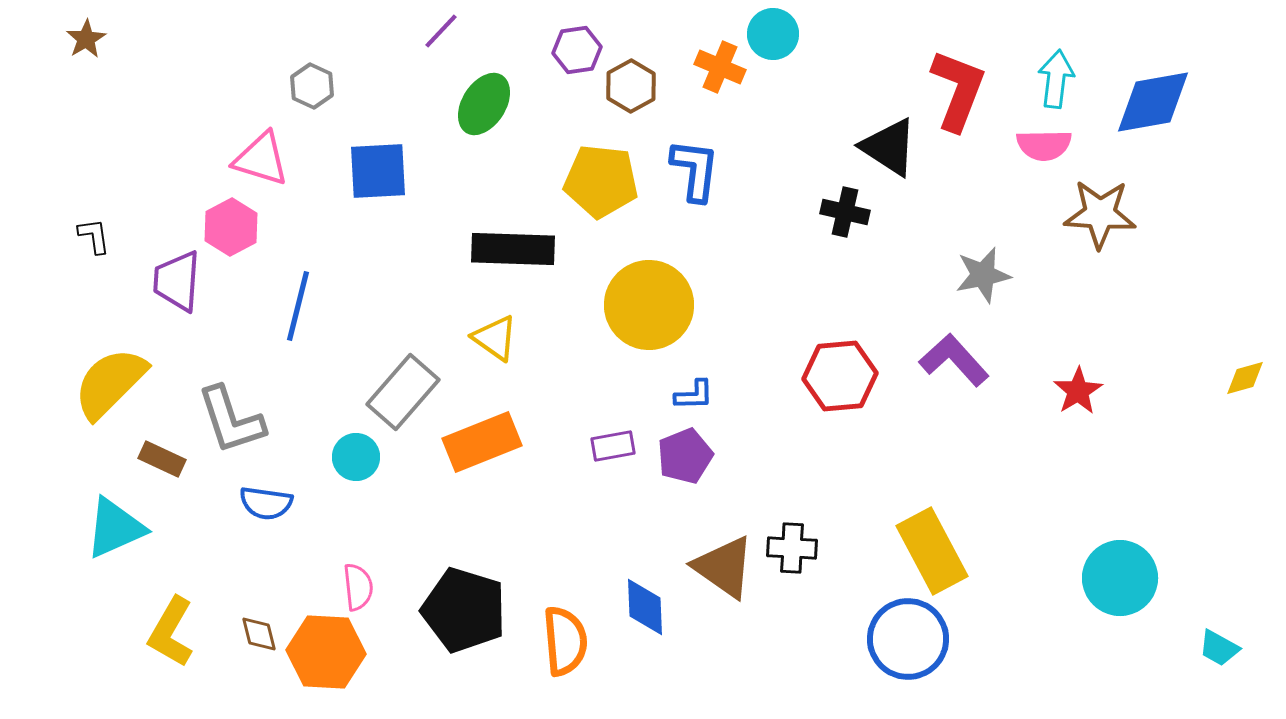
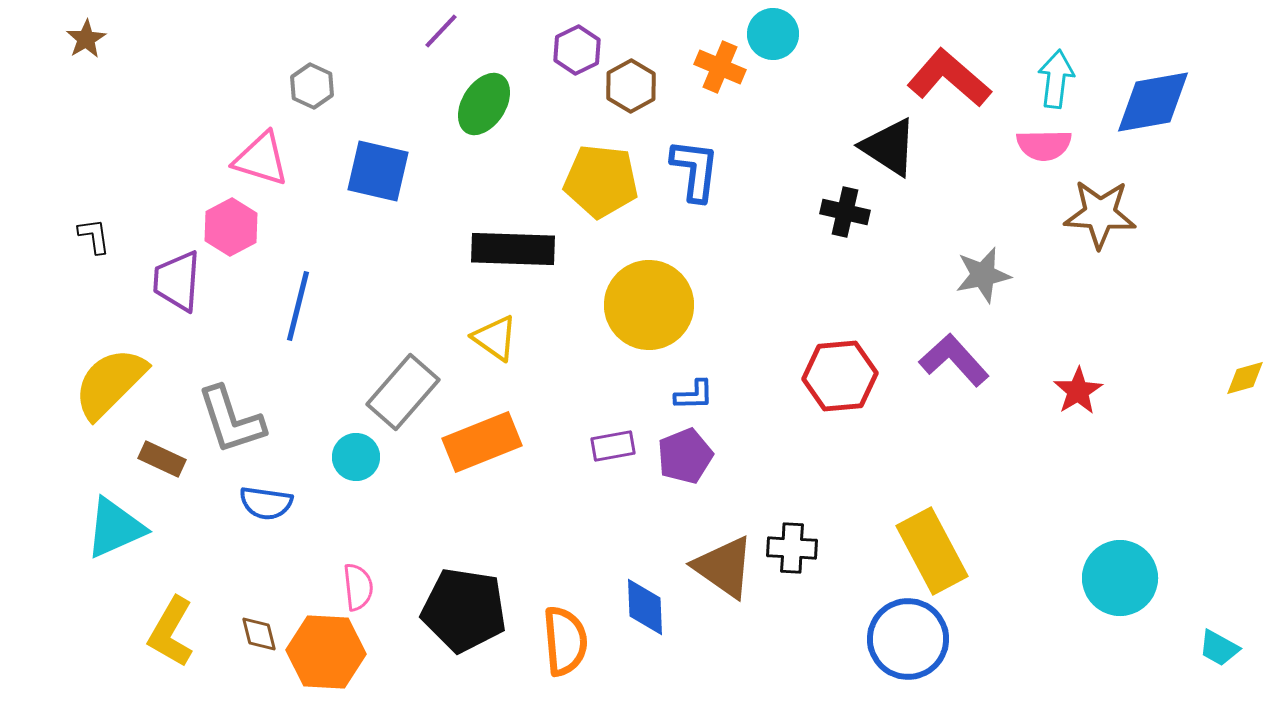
purple hexagon at (577, 50): rotated 18 degrees counterclockwise
red L-shape at (958, 90): moved 9 px left, 12 px up; rotated 70 degrees counterclockwise
blue square at (378, 171): rotated 16 degrees clockwise
black pentagon at (464, 610): rotated 8 degrees counterclockwise
